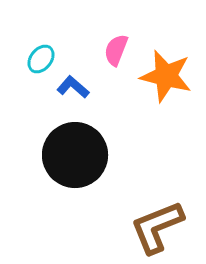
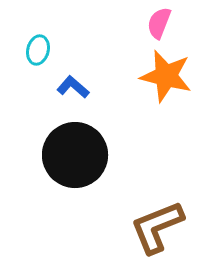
pink semicircle: moved 43 px right, 27 px up
cyan ellipse: moved 3 px left, 9 px up; rotated 24 degrees counterclockwise
